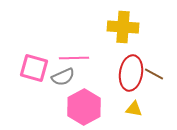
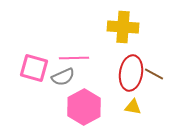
yellow triangle: moved 1 px left, 2 px up
